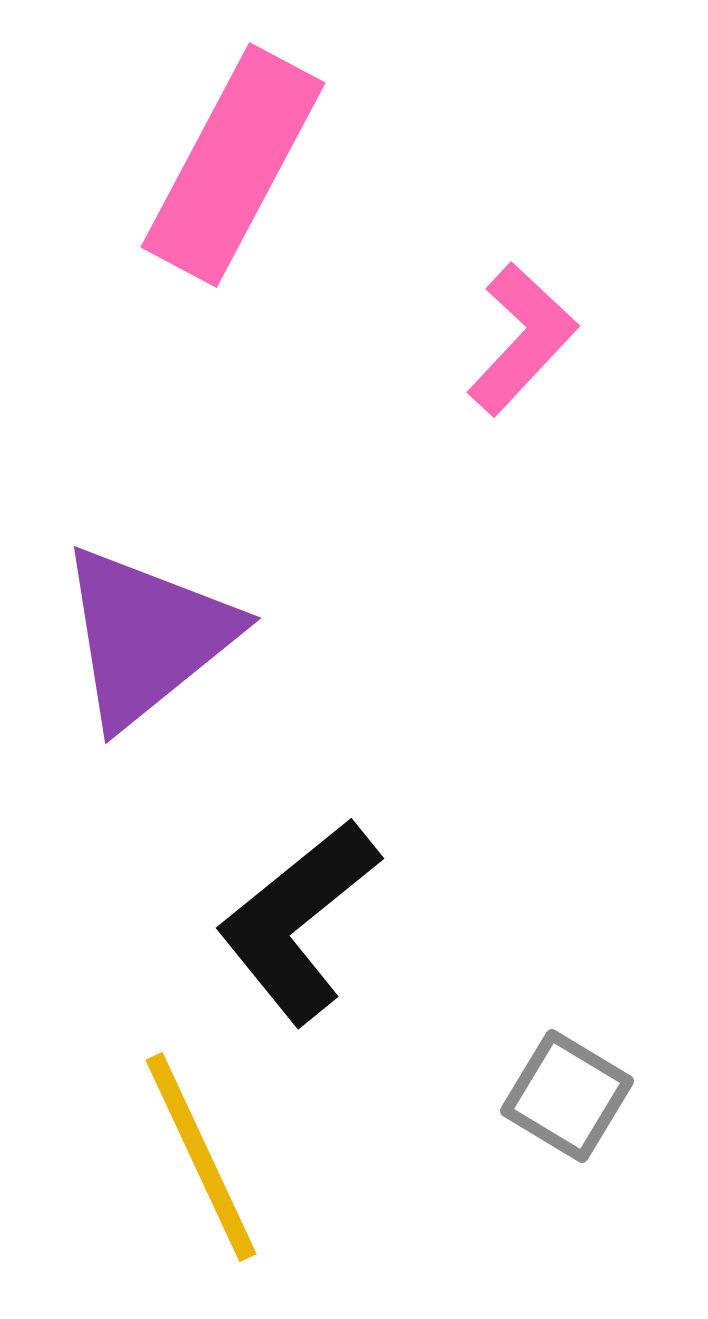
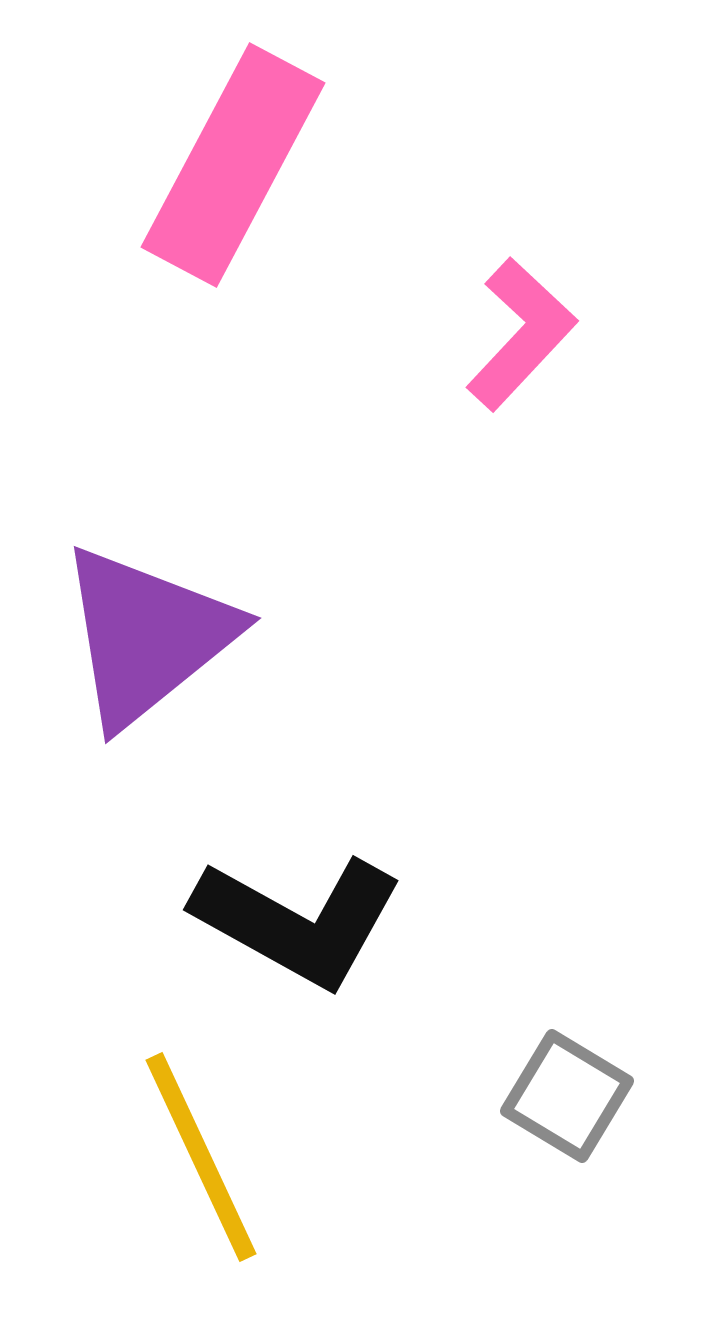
pink L-shape: moved 1 px left, 5 px up
black L-shape: rotated 112 degrees counterclockwise
